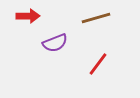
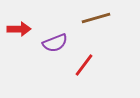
red arrow: moved 9 px left, 13 px down
red line: moved 14 px left, 1 px down
